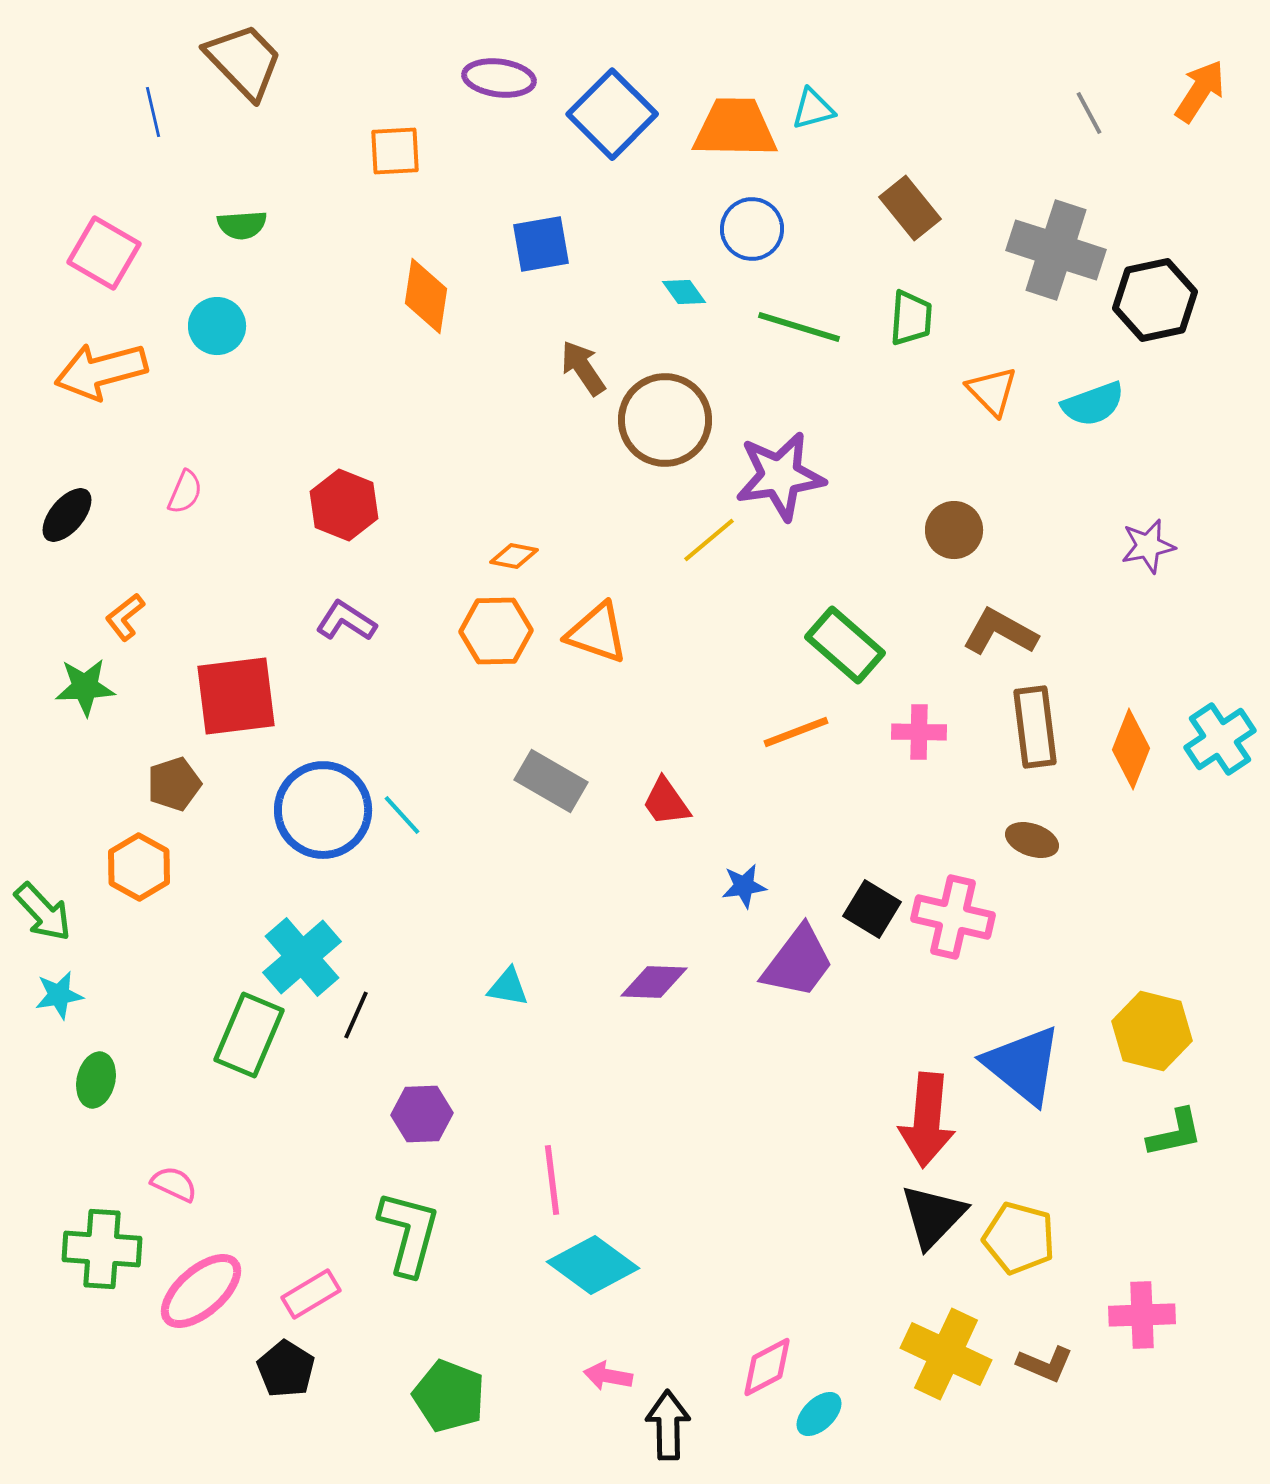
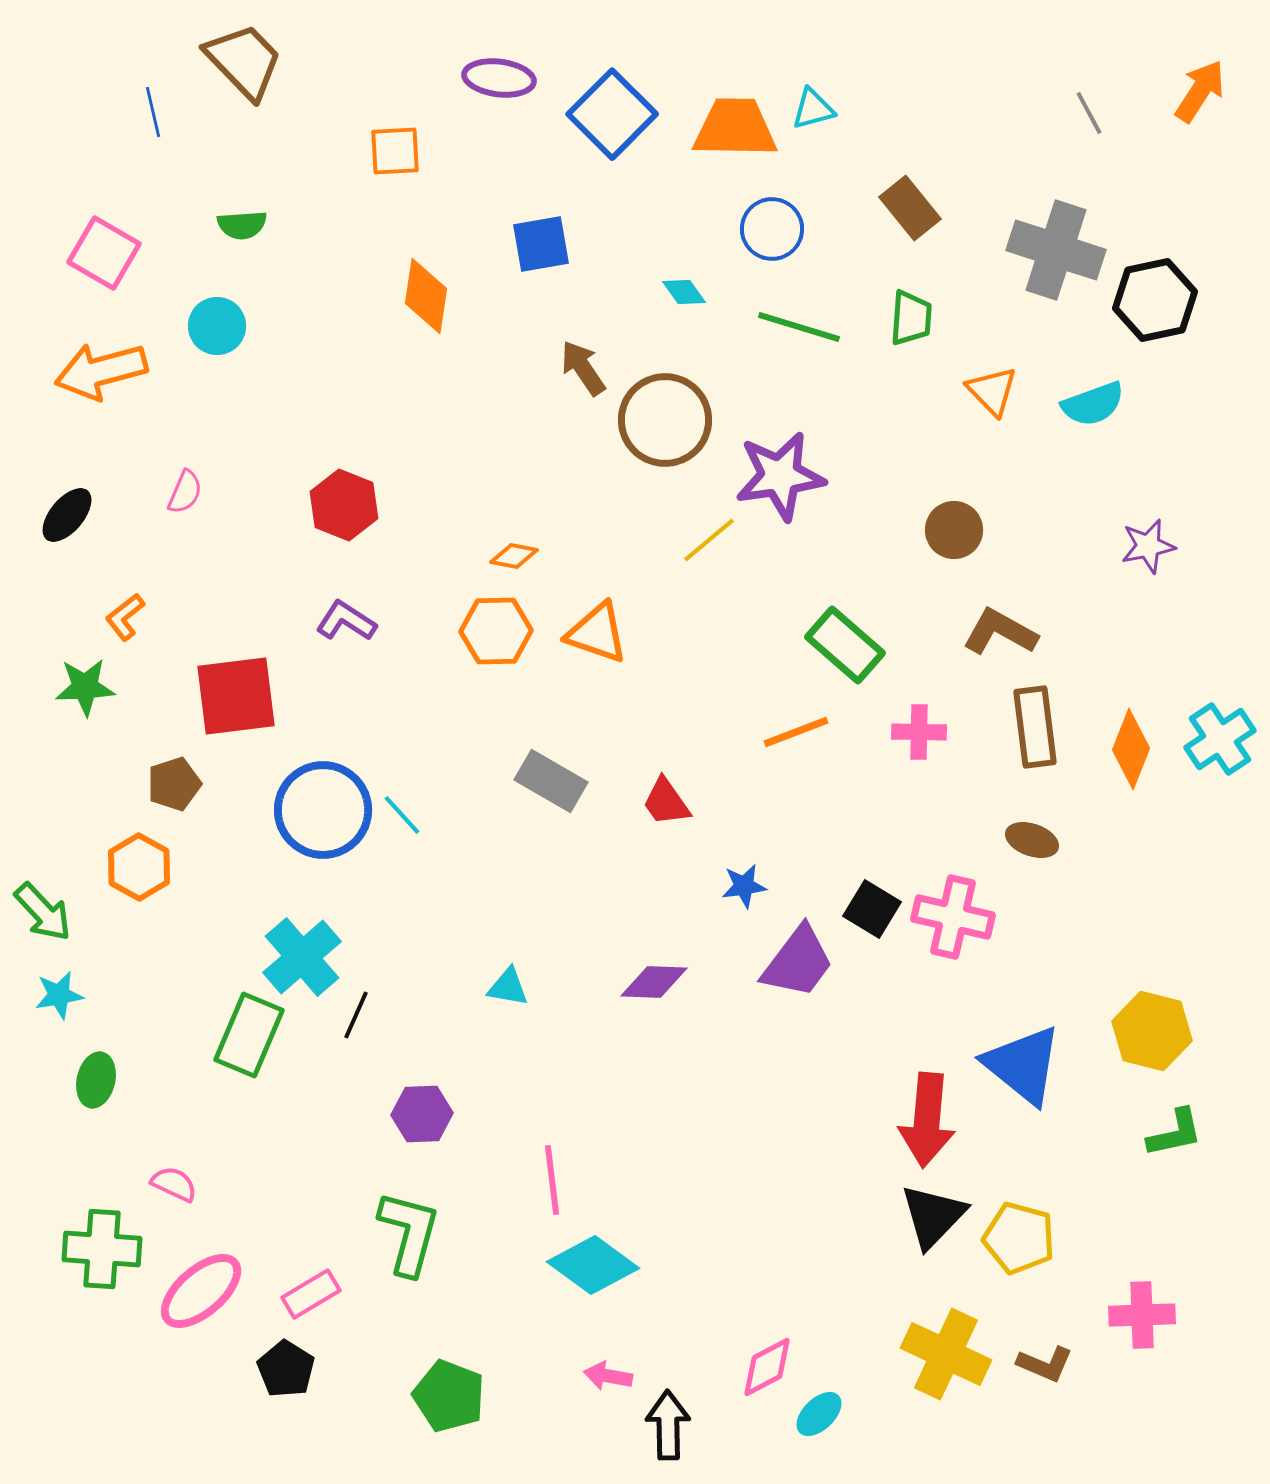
blue circle at (752, 229): moved 20 px right
